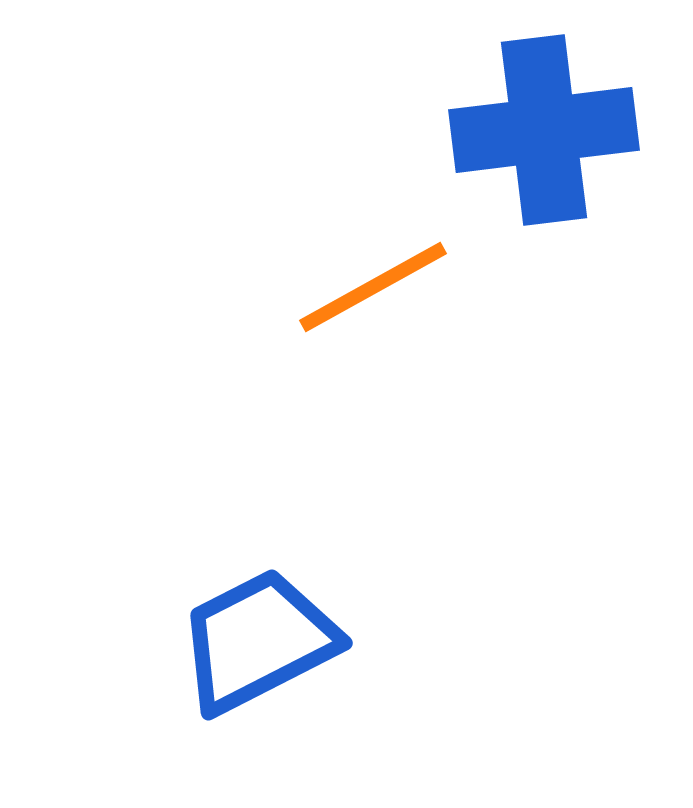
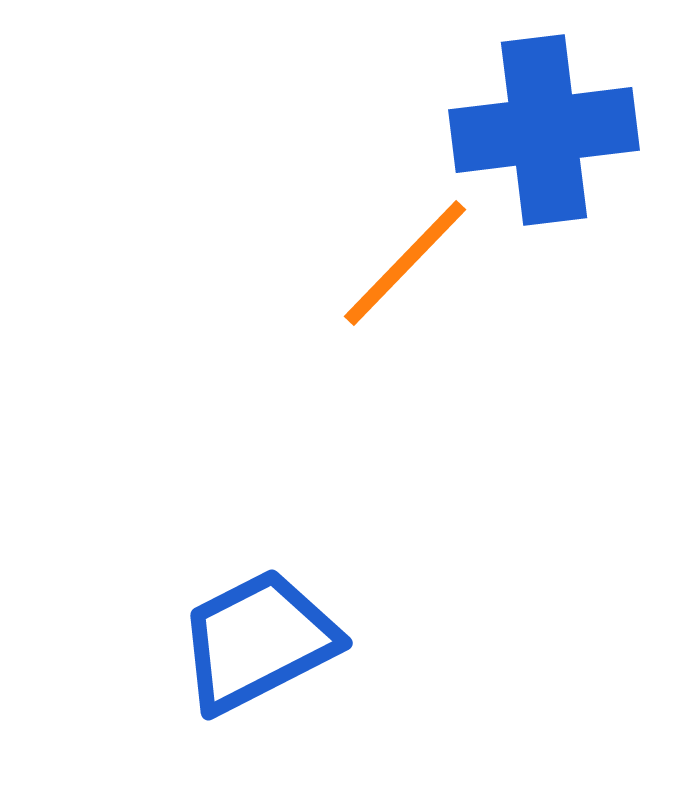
orange line: moved 32 px right, 24 px up; rotated 17 degrees counterclockwise
